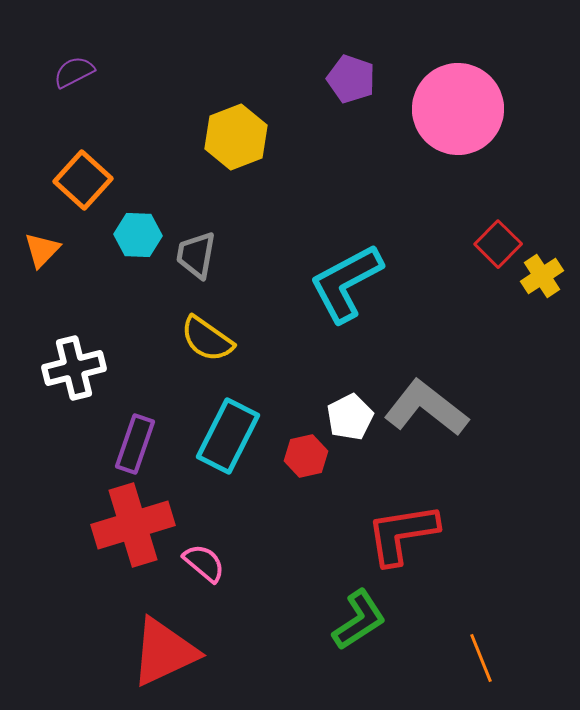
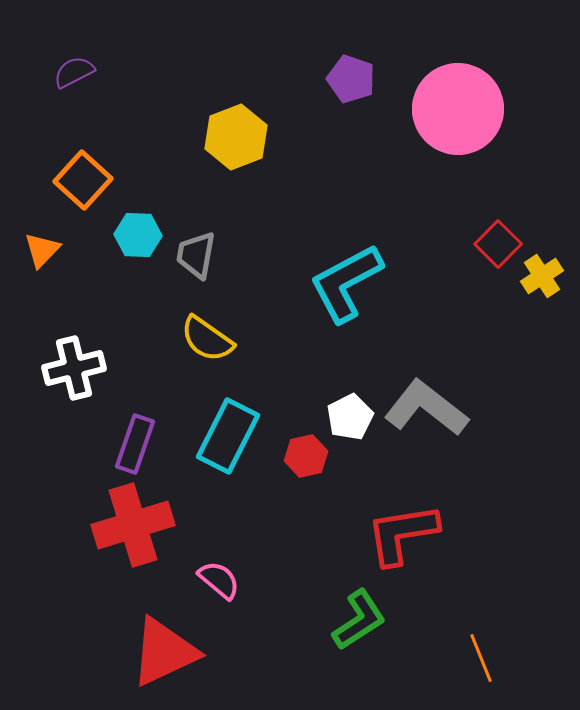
pink semicircle: moved 15 px right, 17 px down
